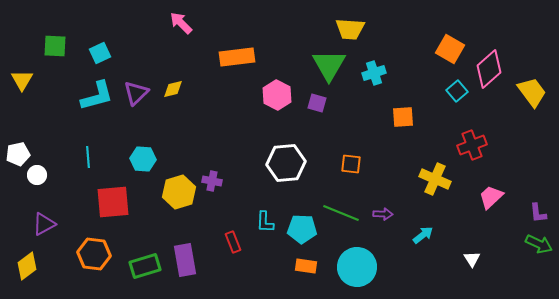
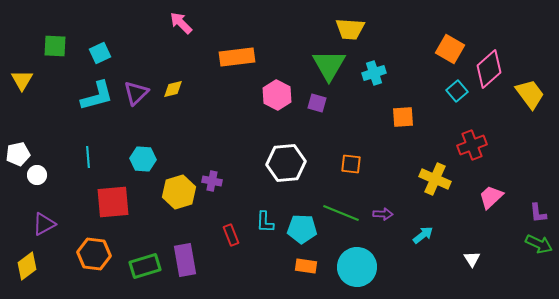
yellow trapezoid at (532, 92): moved 2 px left, 2 px down
red rectangle at (233, 242): moved 2 px left, 7 px up
